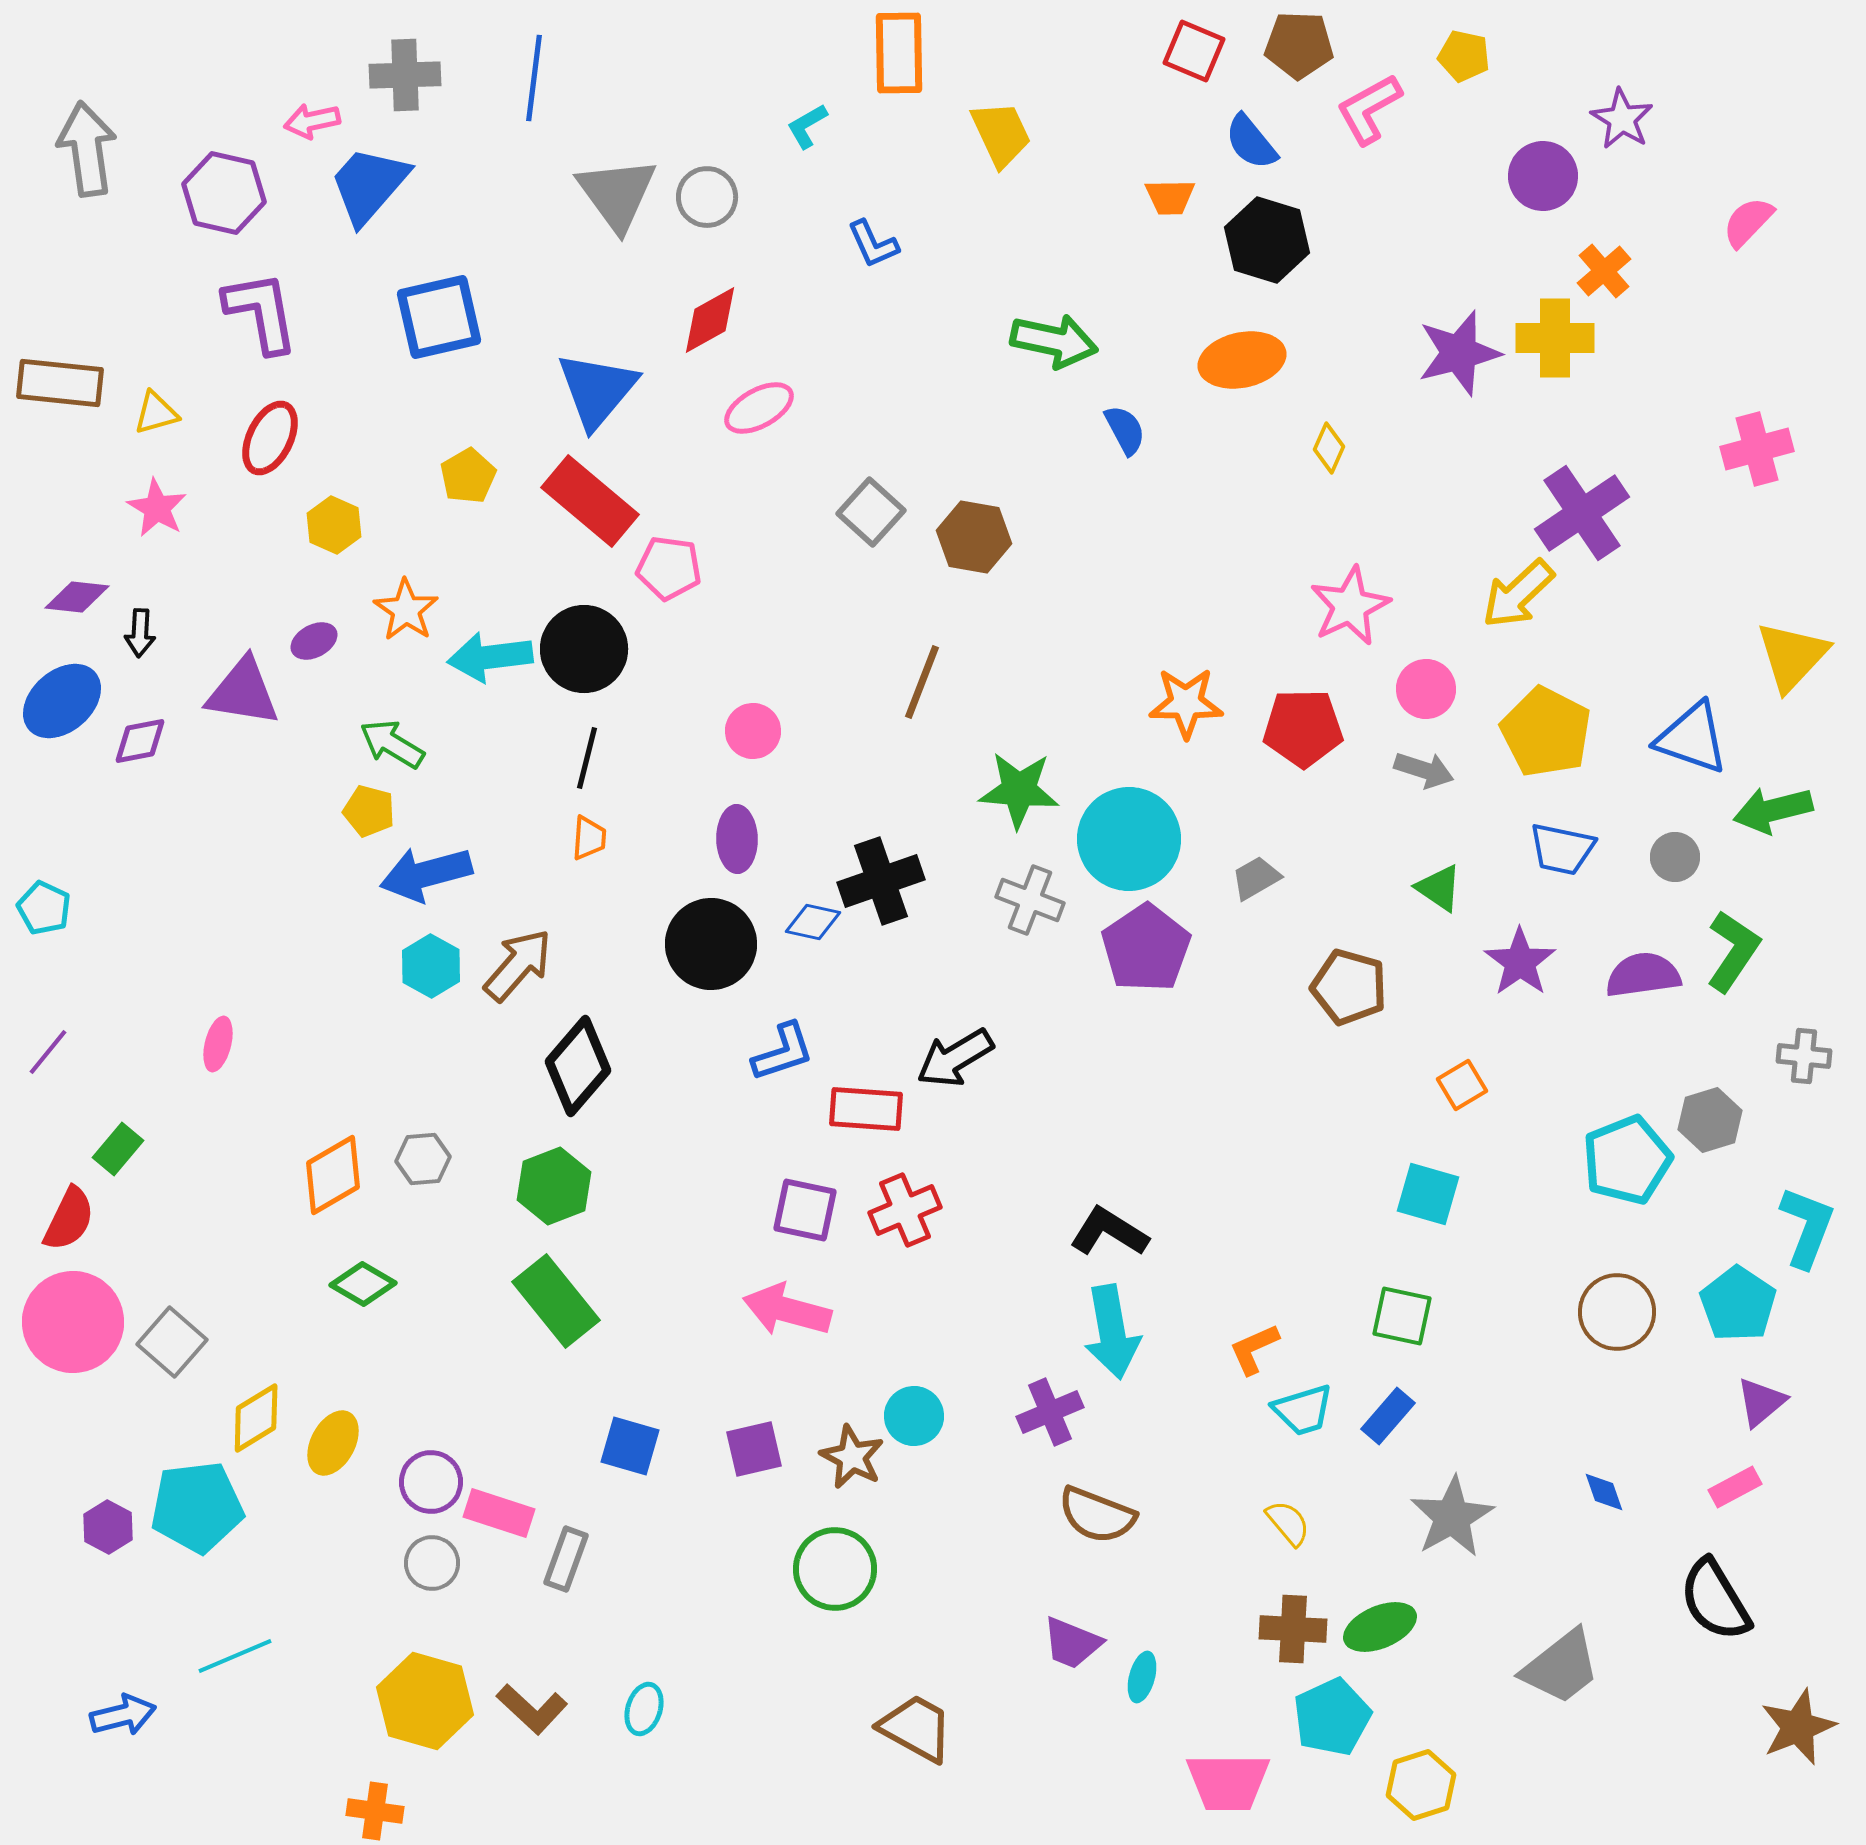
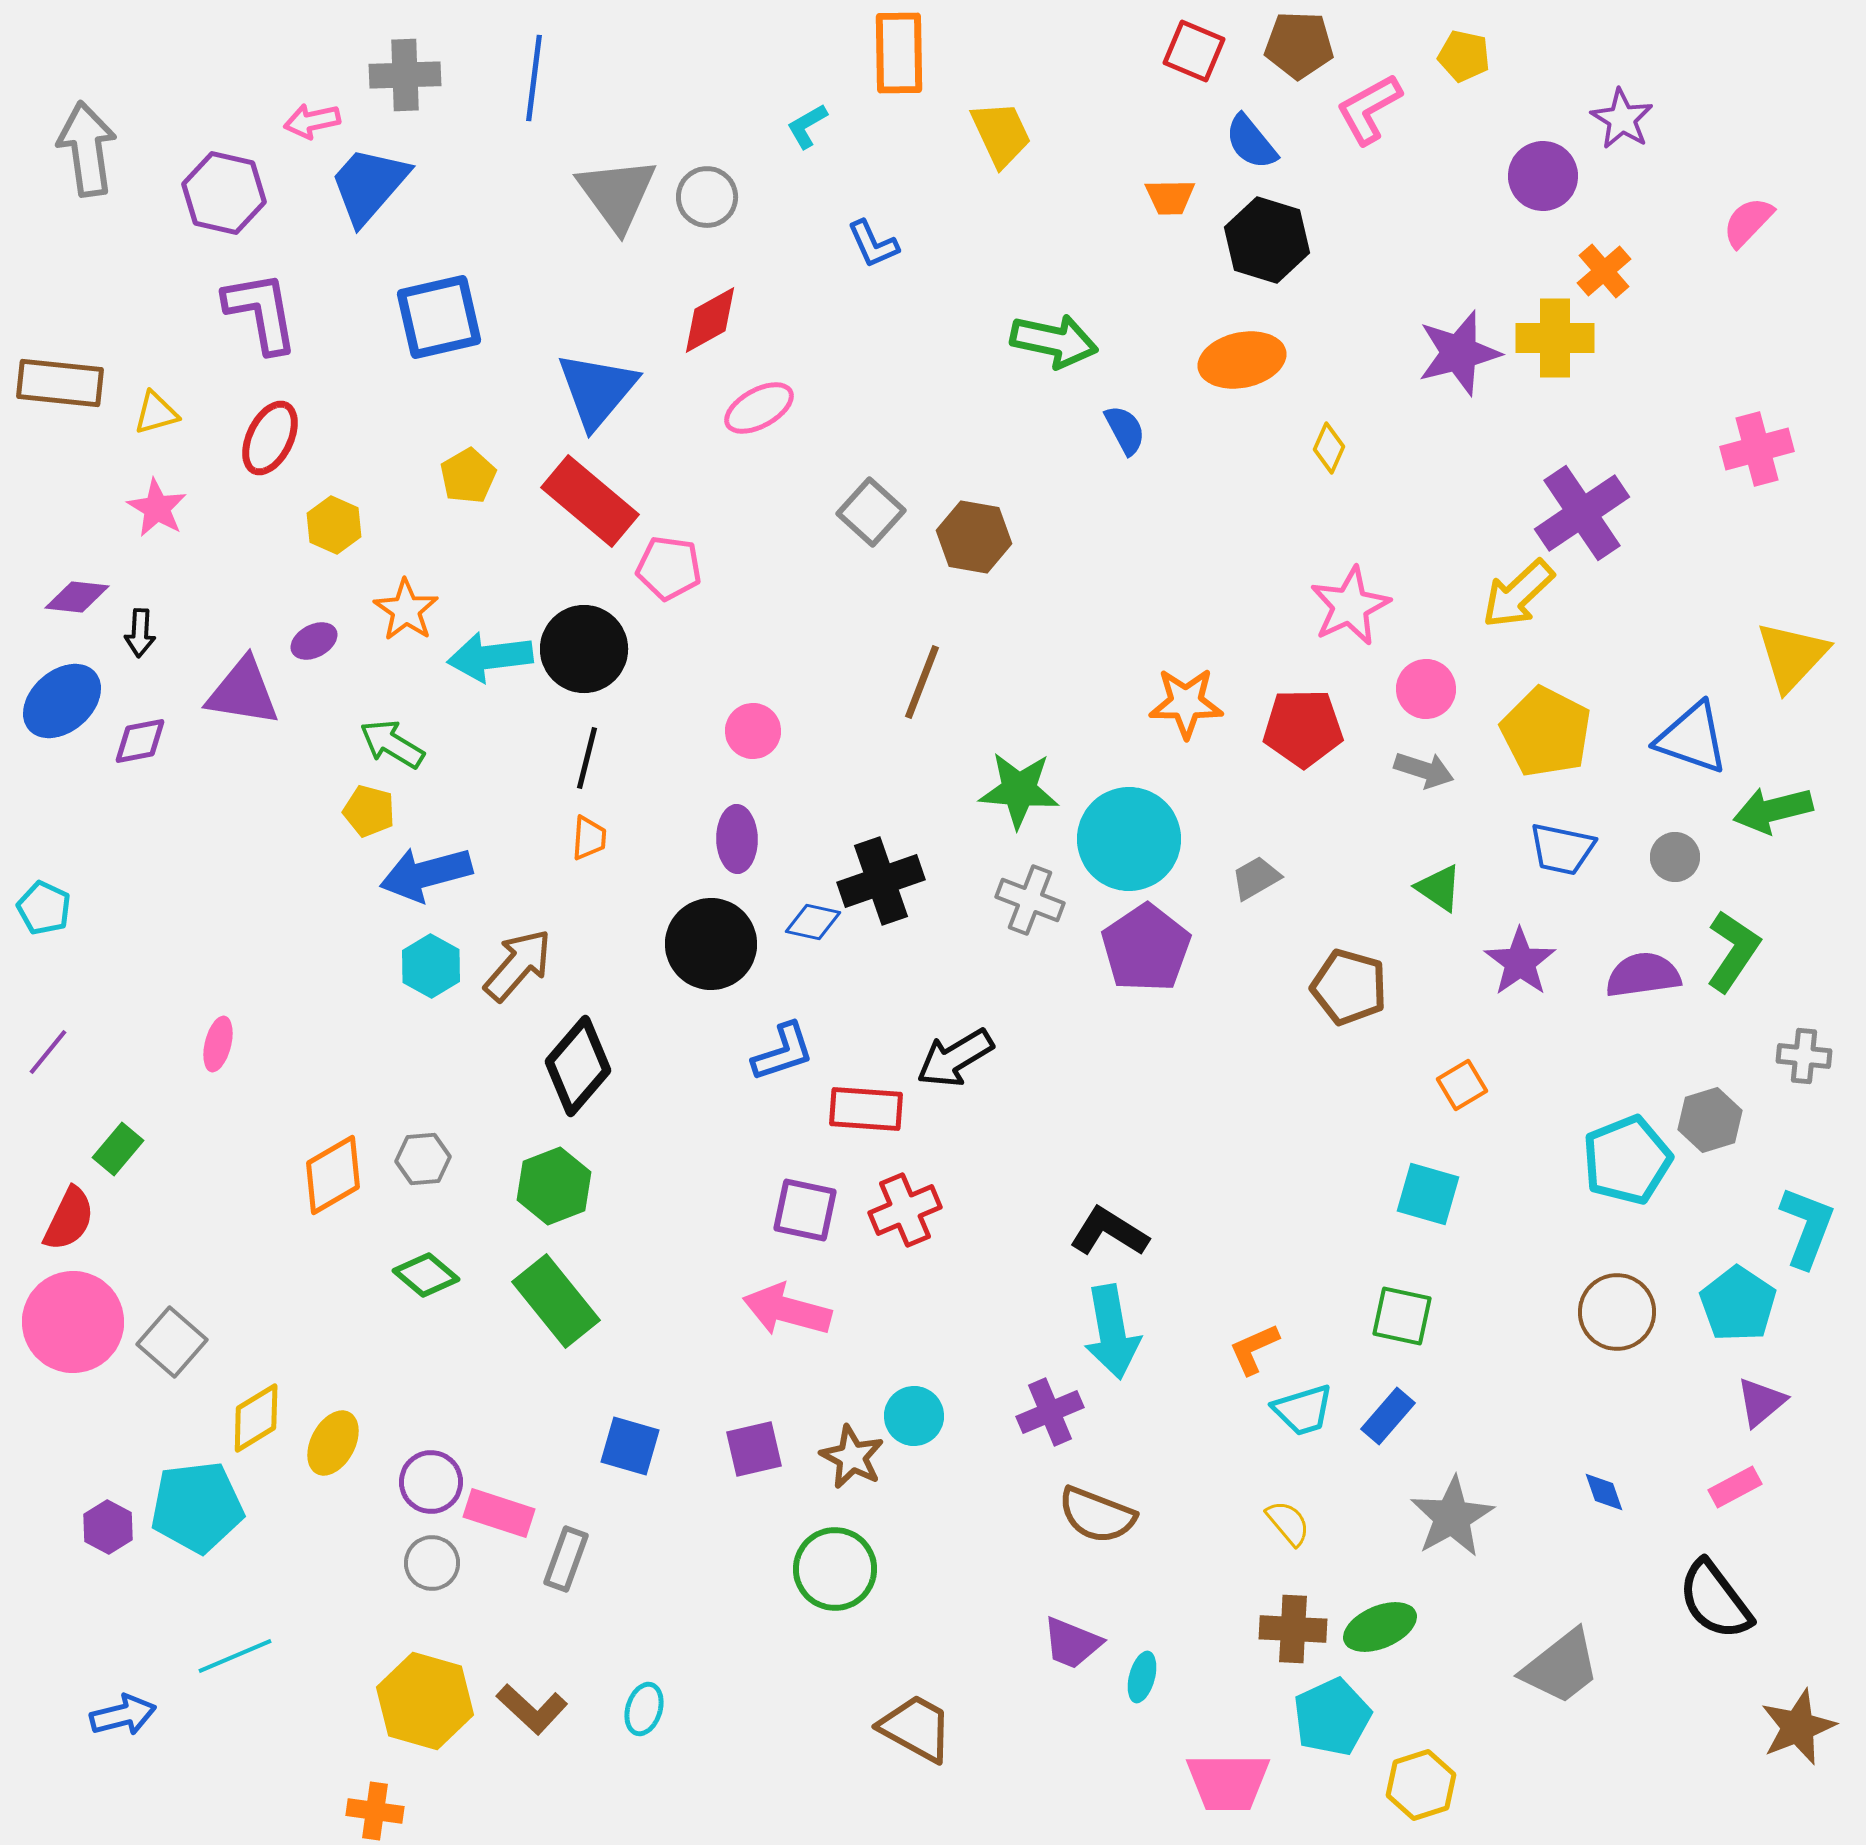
green diamond at (363, 1284): moved 63 px right, 9 px up; rotated 10 degrees clockwise
black semicircle at (1715, 1600): rotated 6 degrees counterclockwise
